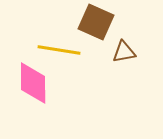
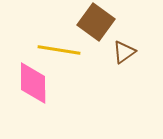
brown square: rotated 12 degrees clockwise
brown triangle: rotated 25 degrees counterclockwise
